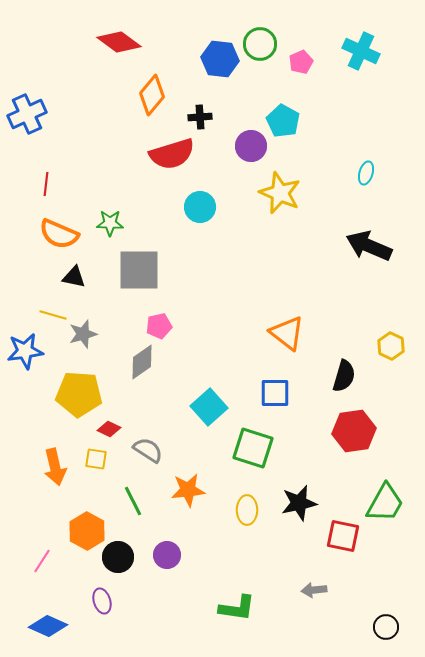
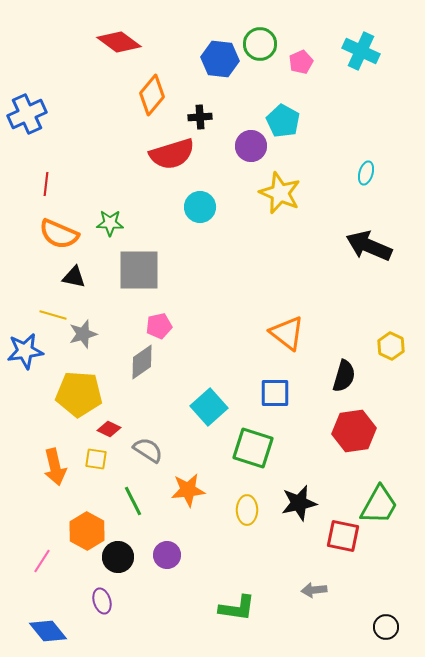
green trapezoid at (385, 503): moved 6 px left, 2 px down
blue diamond at (48, 626): moved 5 px down; rotated 27 degrees clockwise
